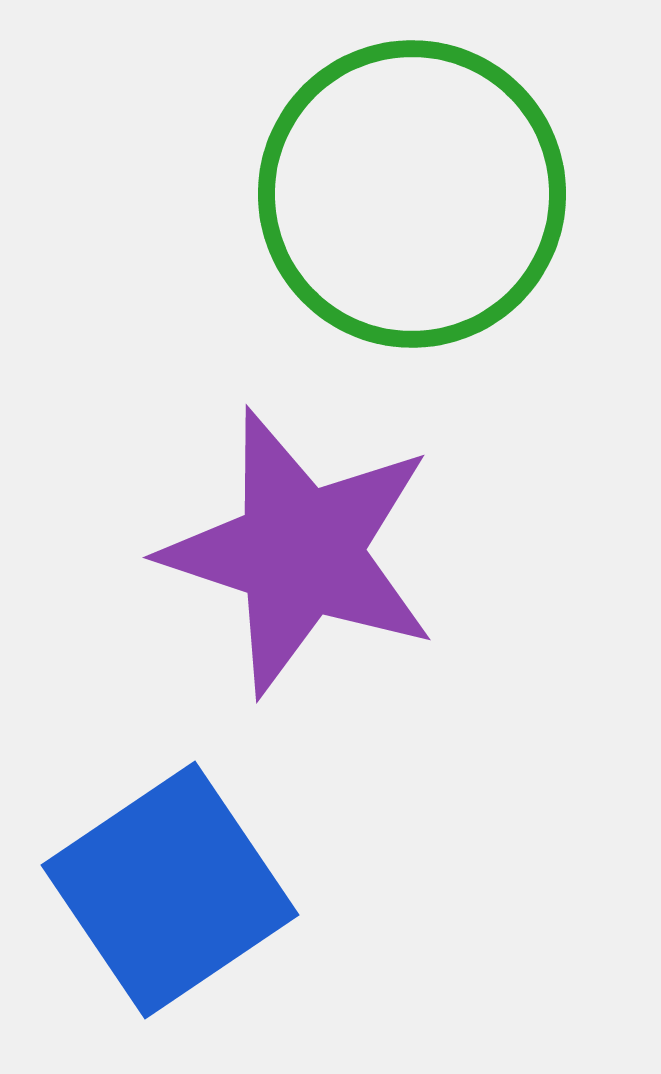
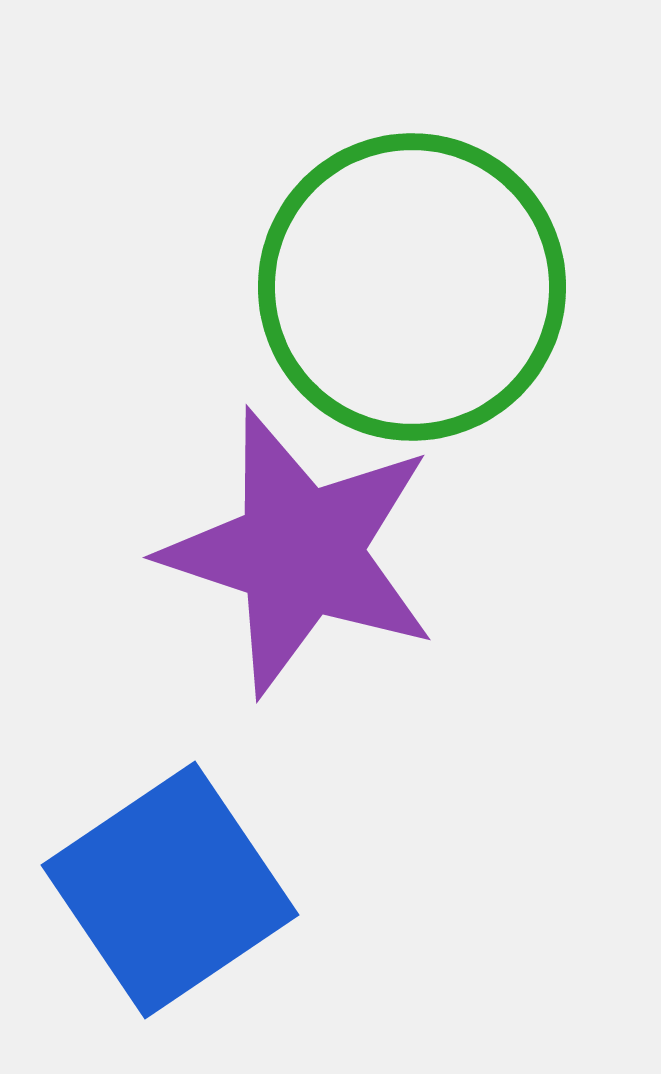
green circle: moved 93 px down
